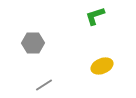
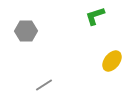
gray hexagon: moved 7 px left, 12 px up
yellow ellipse: moved 10 px right, 5 px up; rotated 30 degrees counterclockwise
